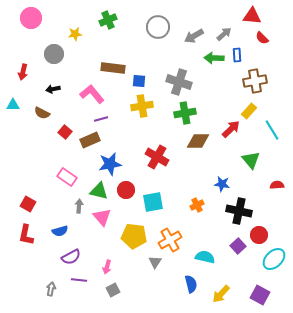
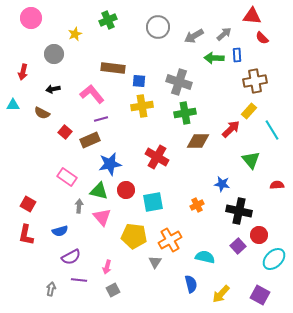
yellow star at (75, 34): rotated 16 degrees counterclockwise
